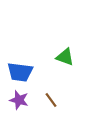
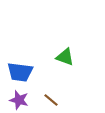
brown line: rotated 14 degrees counterclockwise
